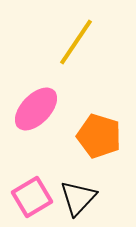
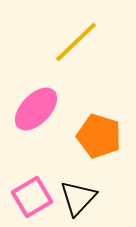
yellow line: rotated 12 degrees clockwise
